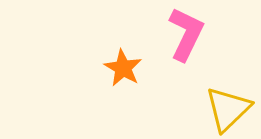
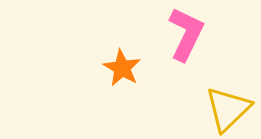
orange star: moved 1 px left
